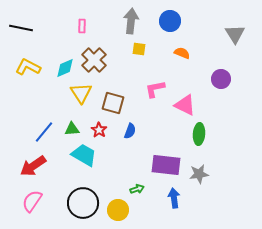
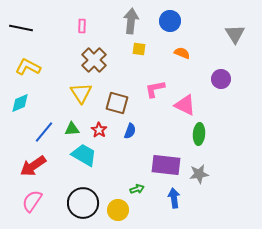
cyan diamond: moved 45 px left, 35 px down
brown square: moved 4 px right
